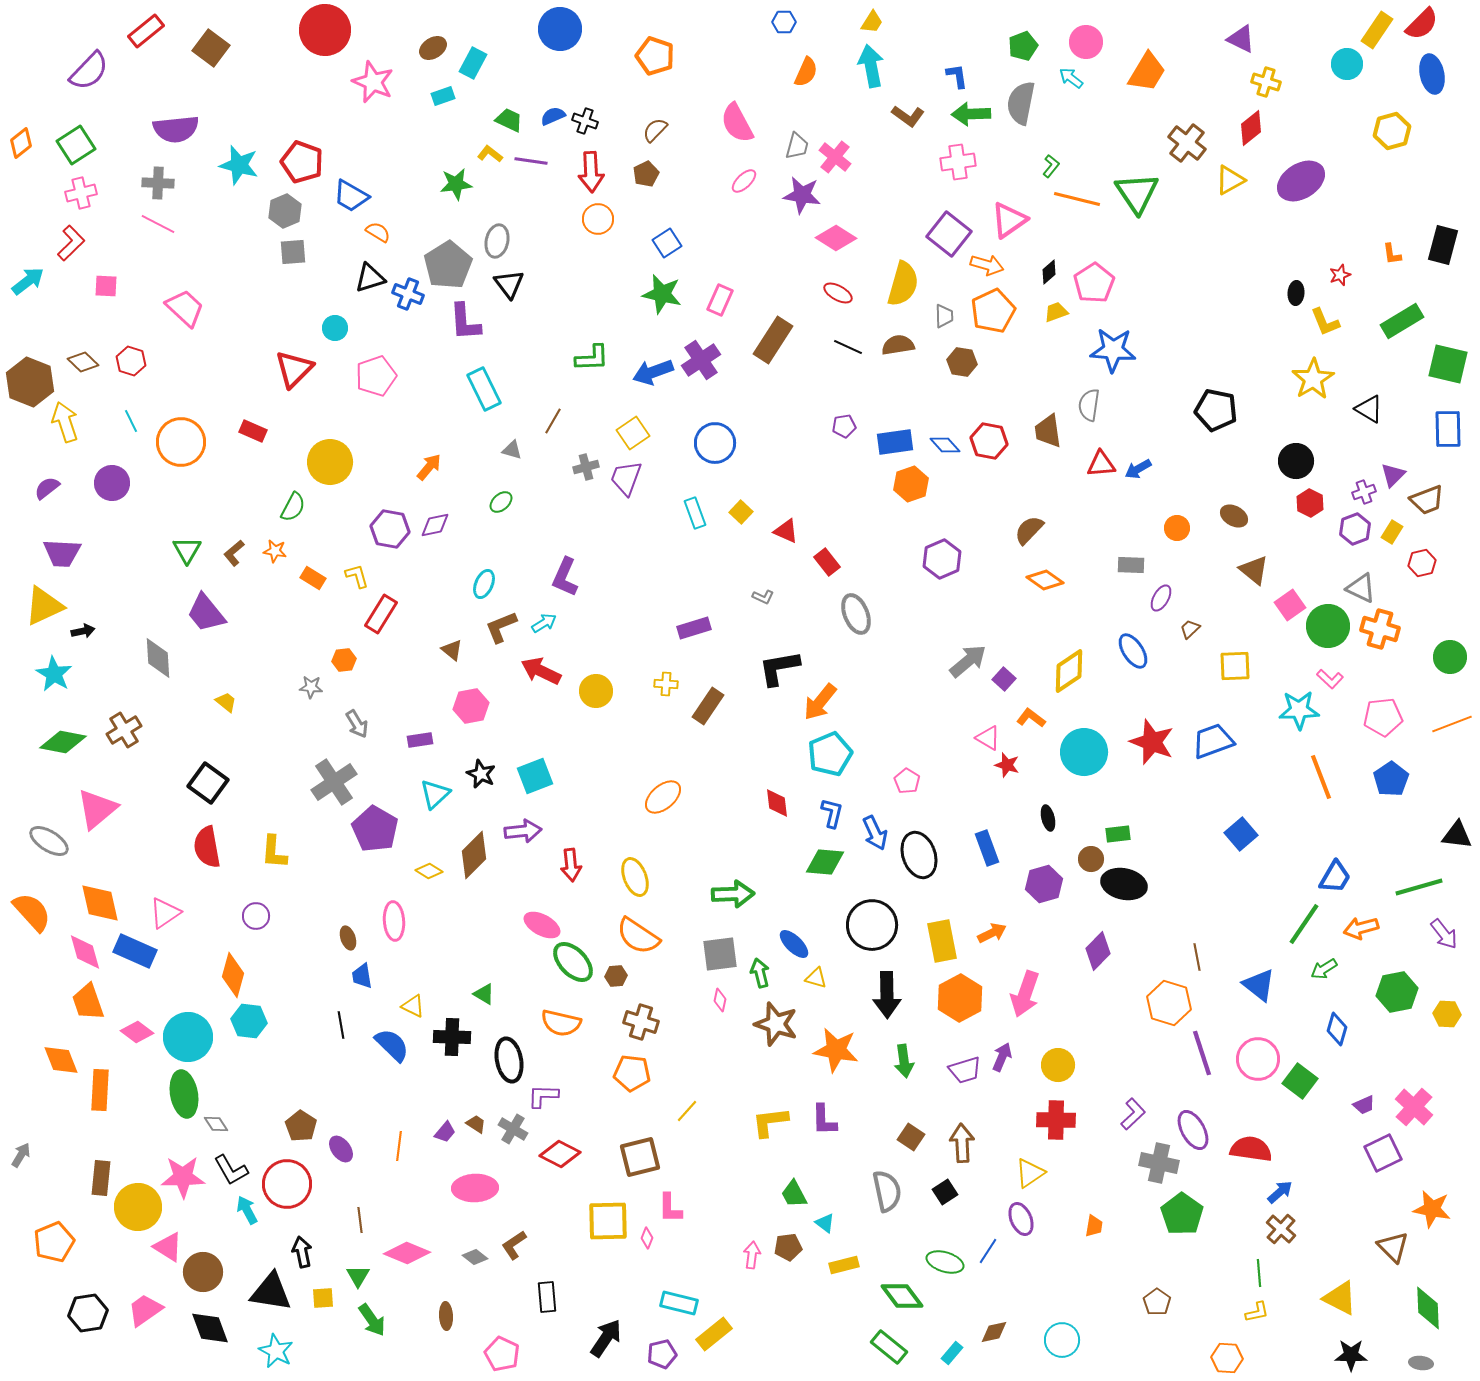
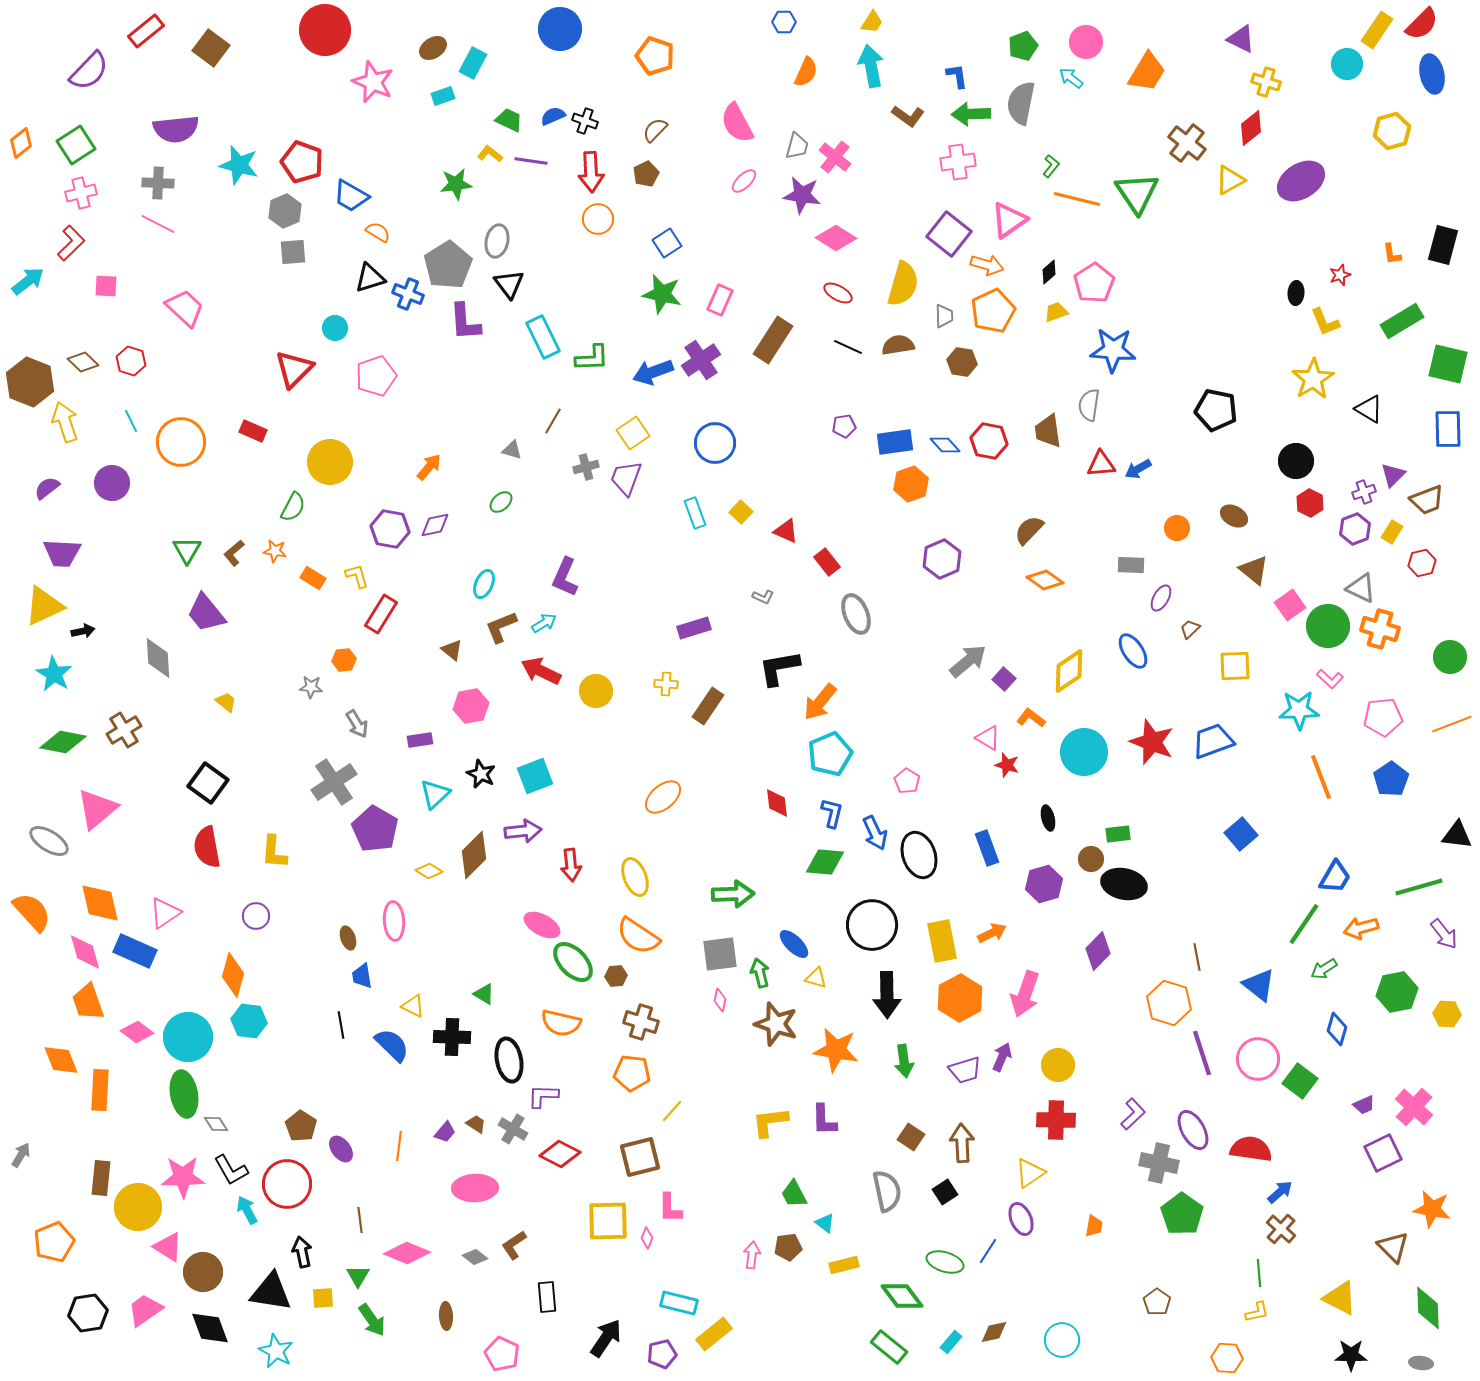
cyan rectangle at (484, 389): moved 59 px right, 52 px up
yellow line at (687, 1111): moved 15 px left
cyan rectangle at (952, 1353): moved 1 px left, 11 px up
